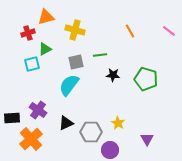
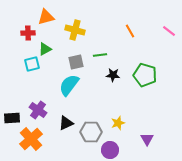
red cross: rotated 16 degrees clockwise
green pentagon: moved 1 px left, 4 px up
yellow star: rotated 24 degrees clockwise
